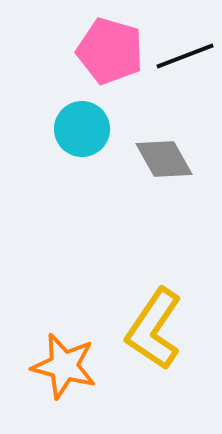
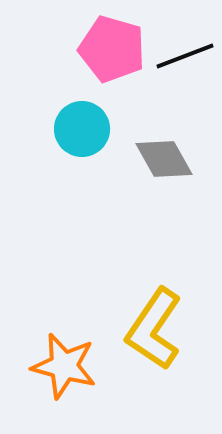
pink pentagon: moved 2 px right, 2 px up
